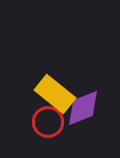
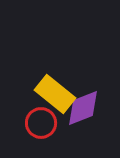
red circle: moved 7 px left, 1 px down
